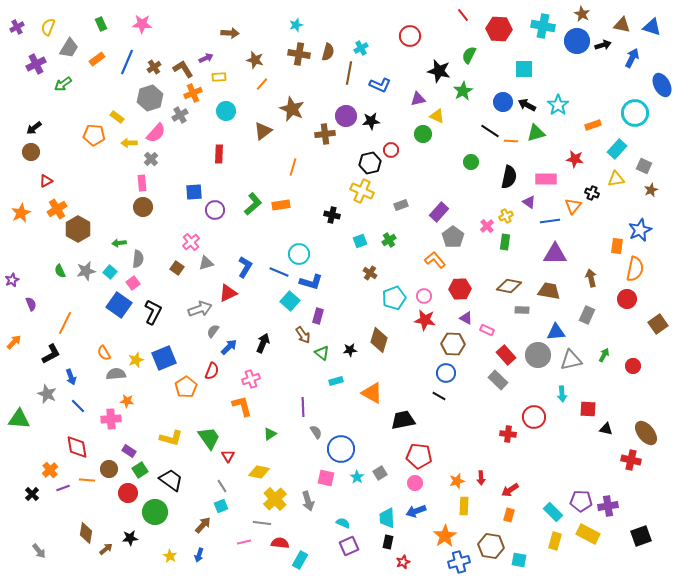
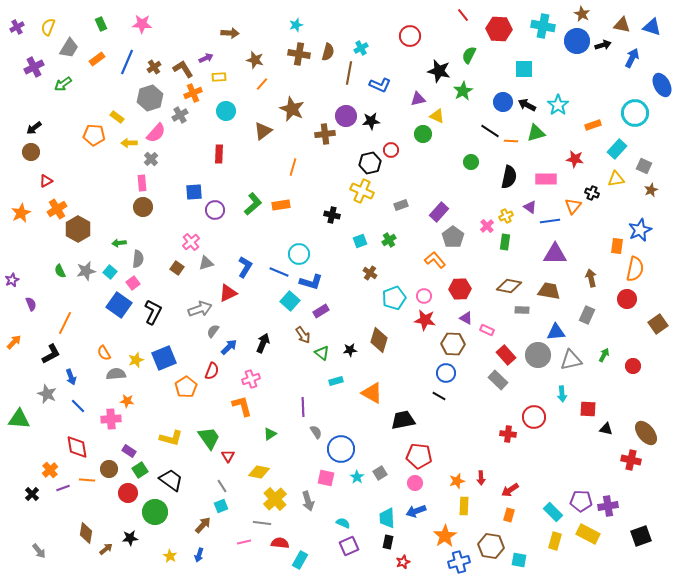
purple cross at (36, 64): moved 2 px left, 3 px down
purple triangle at (529, 202): moved 1 px right, 5 px down
purple rectangle at (318, 316): moved 3 px right, 5 px up; rotated 42 degrees clockwise
